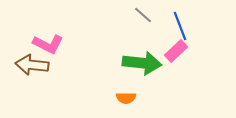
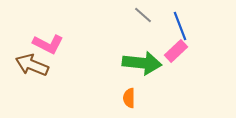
brown arrow: rotated 16 degrees clockwise
orange semicircle: moved 3 px right; rotated 90 degrees clockwise
